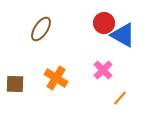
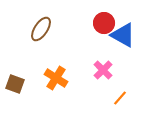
brown square: rotated 18 degrees clockwise
